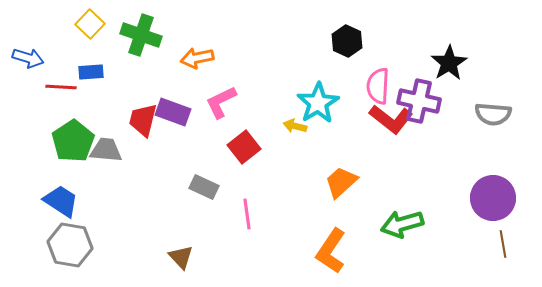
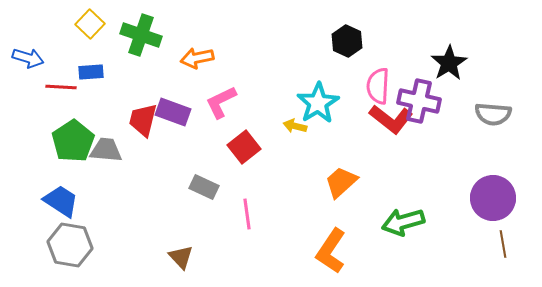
green arrow: moved 1 px right, 2 px up
